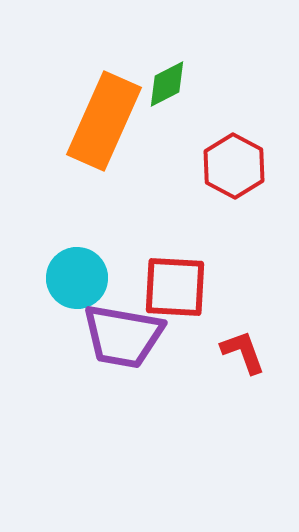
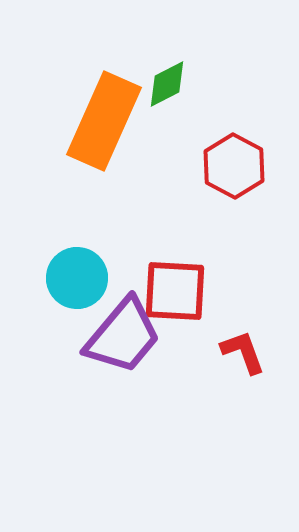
red square: moved 4 px down
purple trapezoid: rotated 60 degrees counterclockwise
